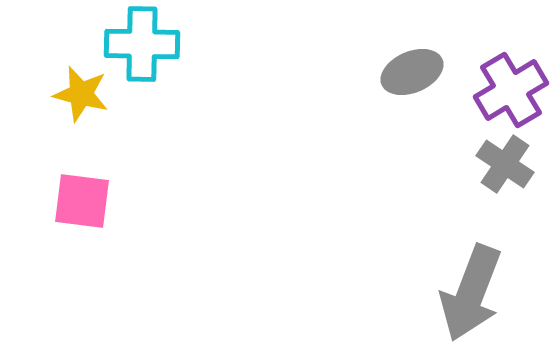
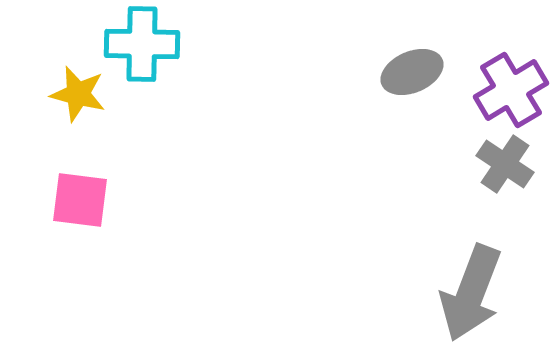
yellow star: moved 3 px left
pink square: moved 2 px left, 1 px up
